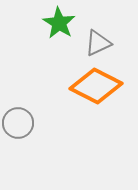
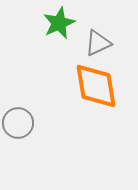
green star: rotated 16 degrees clockwise
orange diamond: rotated 54 degrees clockwise
